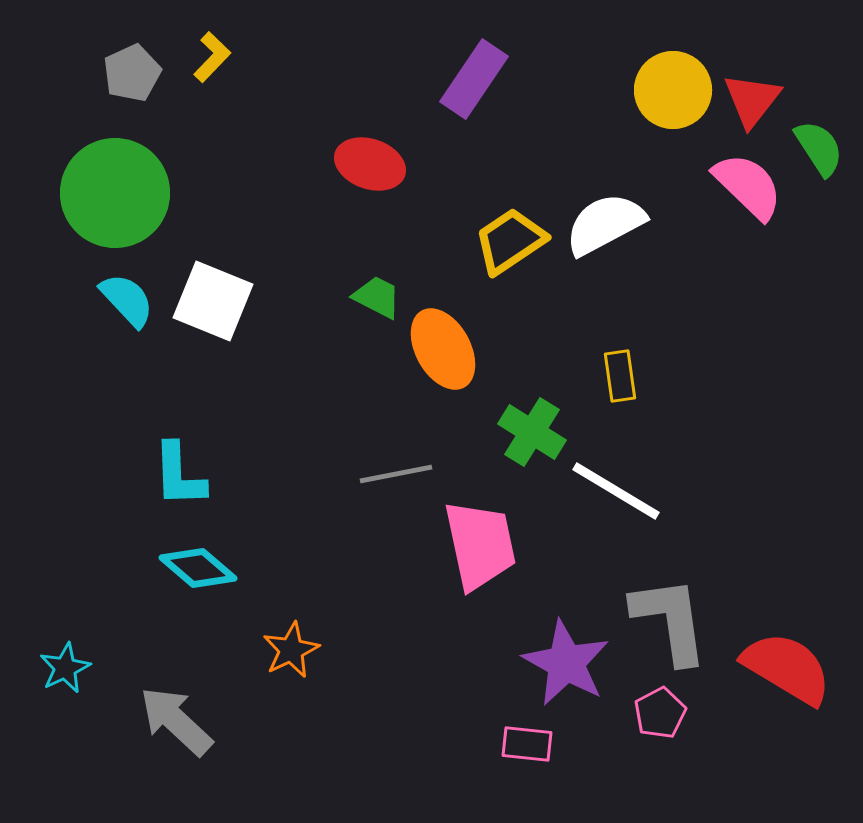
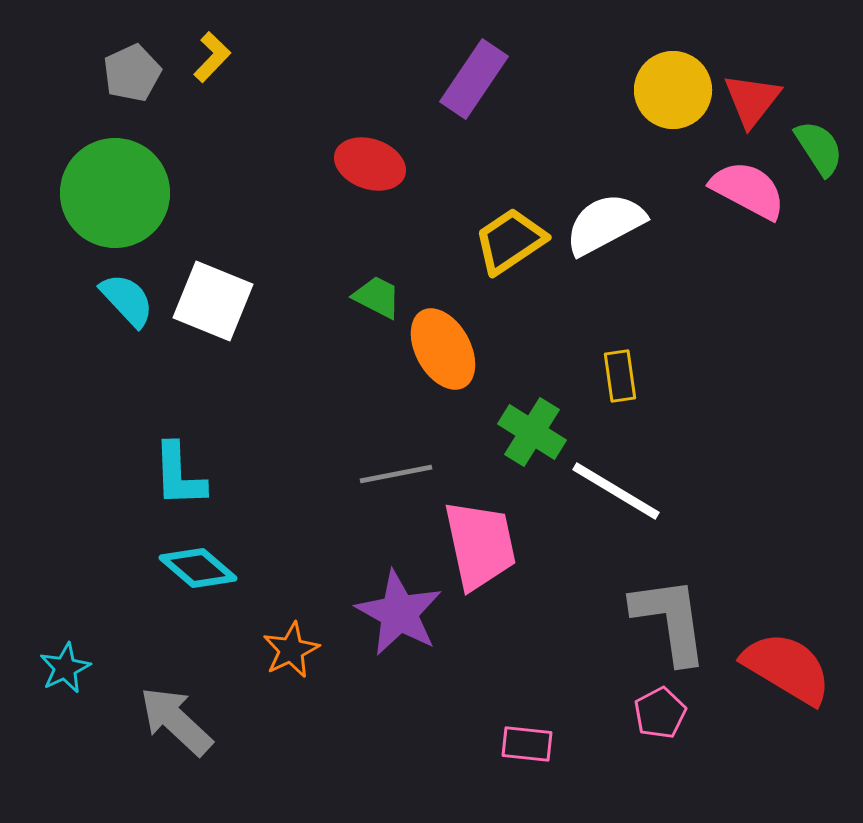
pink semicircle: moved 4 px down; rotated 16 degrees counterclockwise
purple star: moved 167 px left, 50 px up
